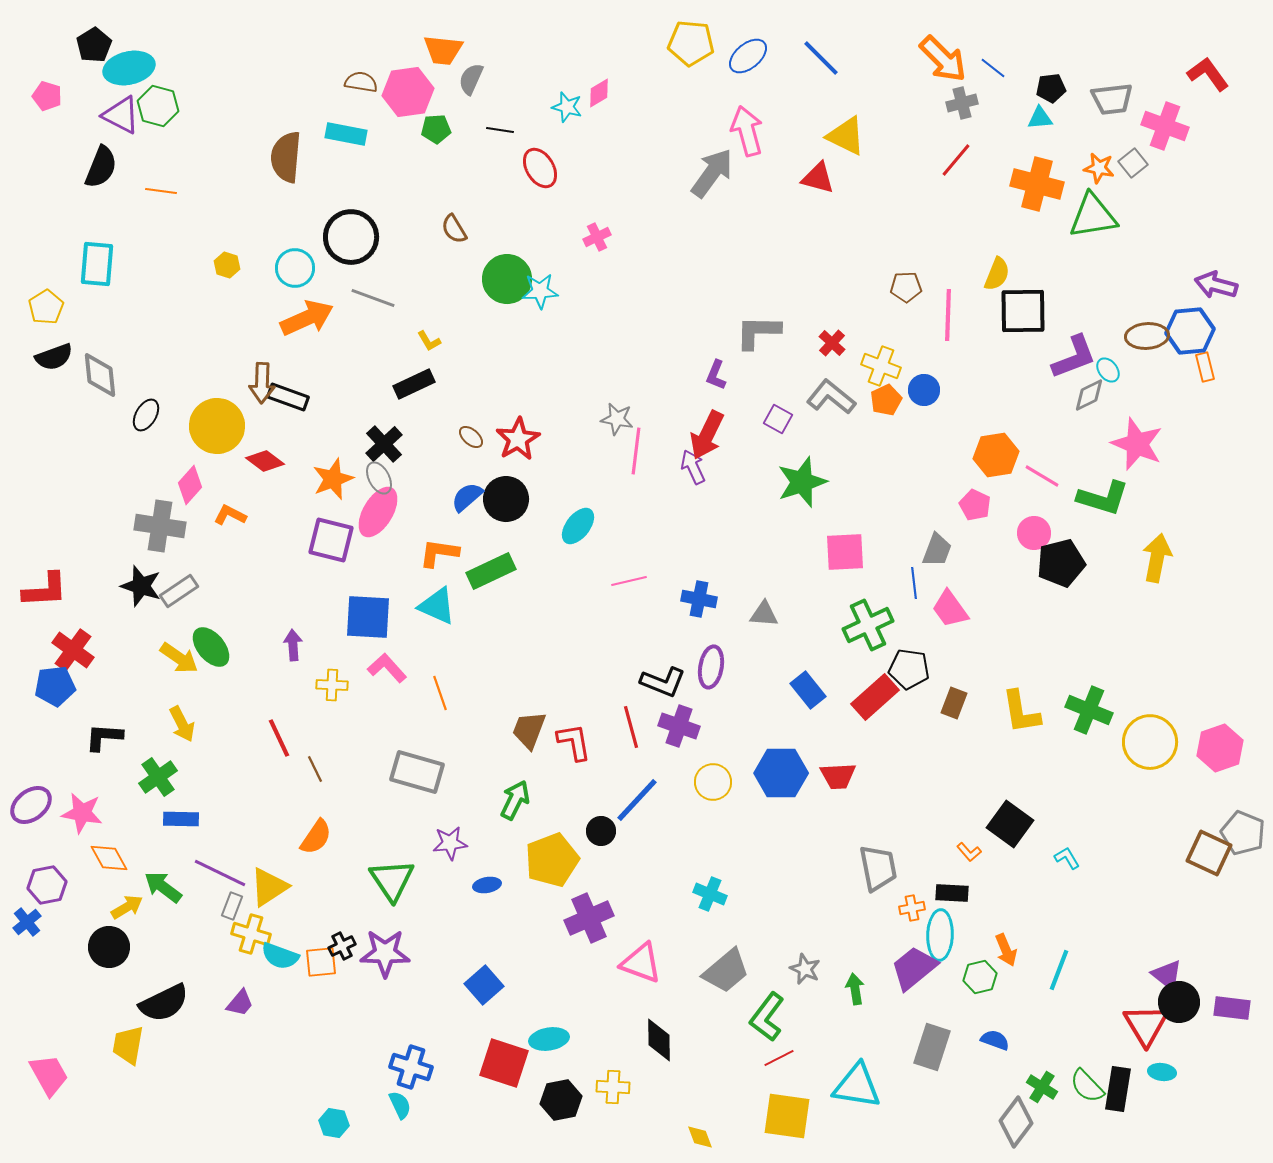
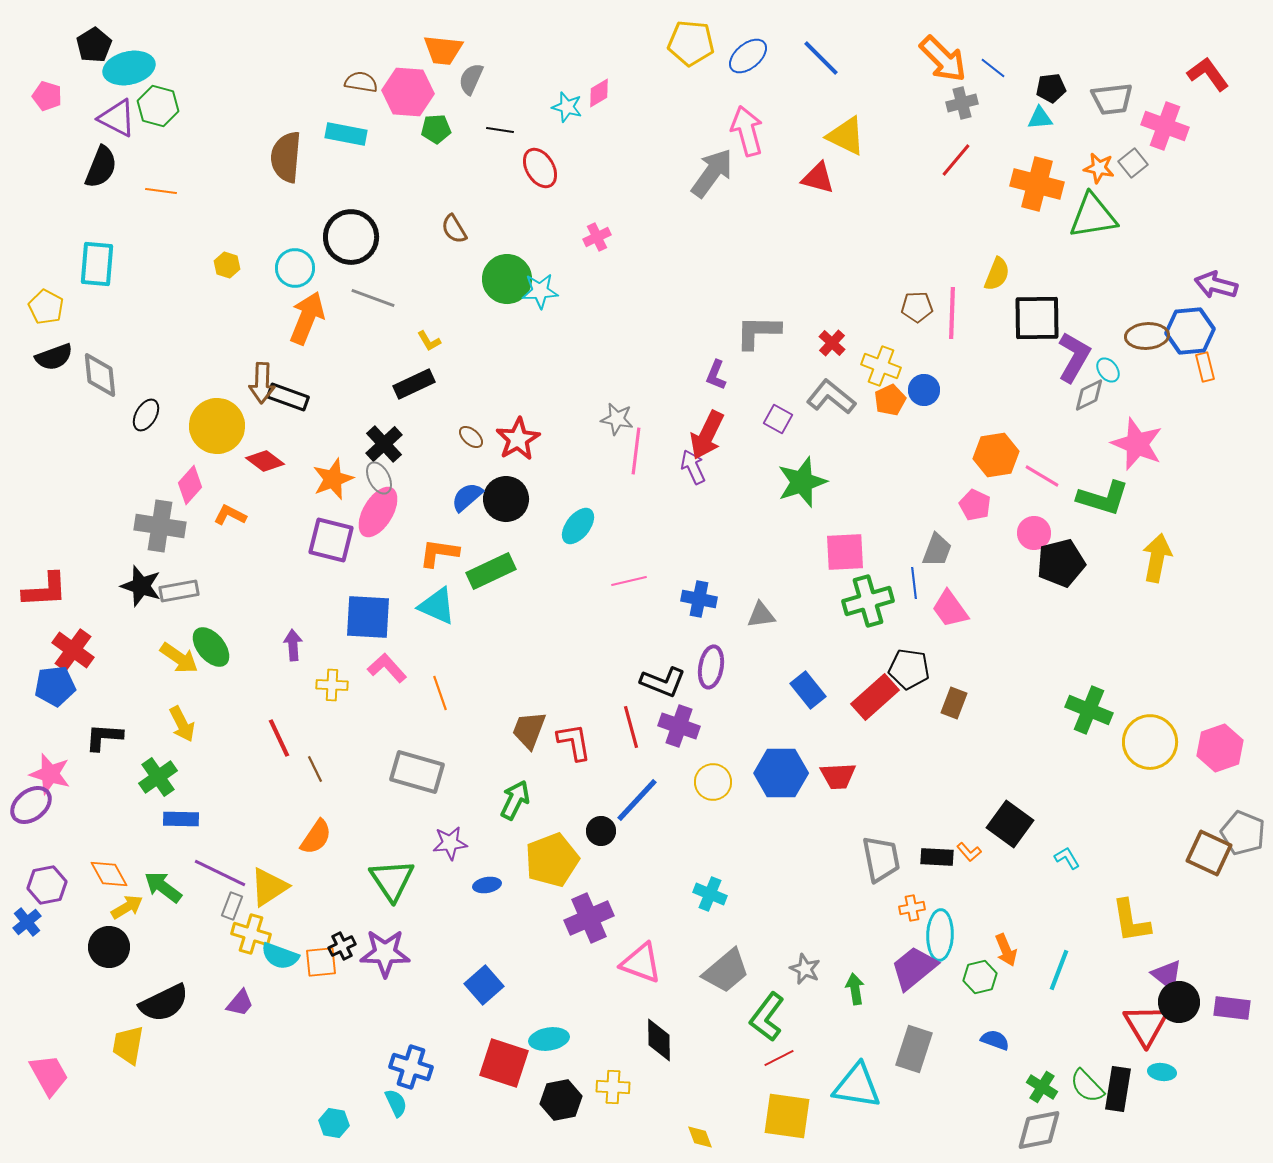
pink hexagon at (408, 92): rotated 12 degrees clockwise
purple triangle at (121, 115): moved 4 px left, 3 px down
brown pentagon at (906, 287): moved 11 px right, 20 px down
yellow pentagon at (46, 307): rotated 12 degrees counterclockwise
black square at (1023, 311): moved 14 px right, 7 px down
pink line at (948, 315): moved 4 px right, 2 px up
orange arrow at (307, 318): rotated 44 degrees counterclockwise
purple L-shape at (1074, 357): rotated 39 degrees counterclockwise
orange pentagon at (886, 400): moved 4 px right
gray rectangle at (179, 591): rotated 24 degrees clockwise
gray triangle at (764, 614): moved 3 px left, 1 px down; rotated 12 degrees counterclockwise
green cross at (868, 625): moved 24 px up; rotated 9 degrees clockwise
yellow L-shape at (1021, 712): moved 110 px right, 209 px down
pink star at (82, 813): moved 32 px left, 39 px up; rotated 6 degrees clockwise
orange diamond at (109, 858): moved 16 px down
gray trapezoid at (878, 868): moved 3 px right, 9 px up
black rectangle at (952, 893): moved 15 px left, 36 px up
gray rectangle at (932, 1047): moved 18 px left, 2 px down
cyan semicircle at (400, 1105): moved 4 px left, 2 px up
gray diamond at (1016, 1122): moved 23 px right, 8 px down; rotated 42 degrees clockwise
